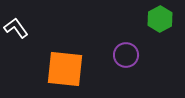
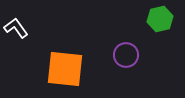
green hexagon: rotated 15 degrees clockwise
